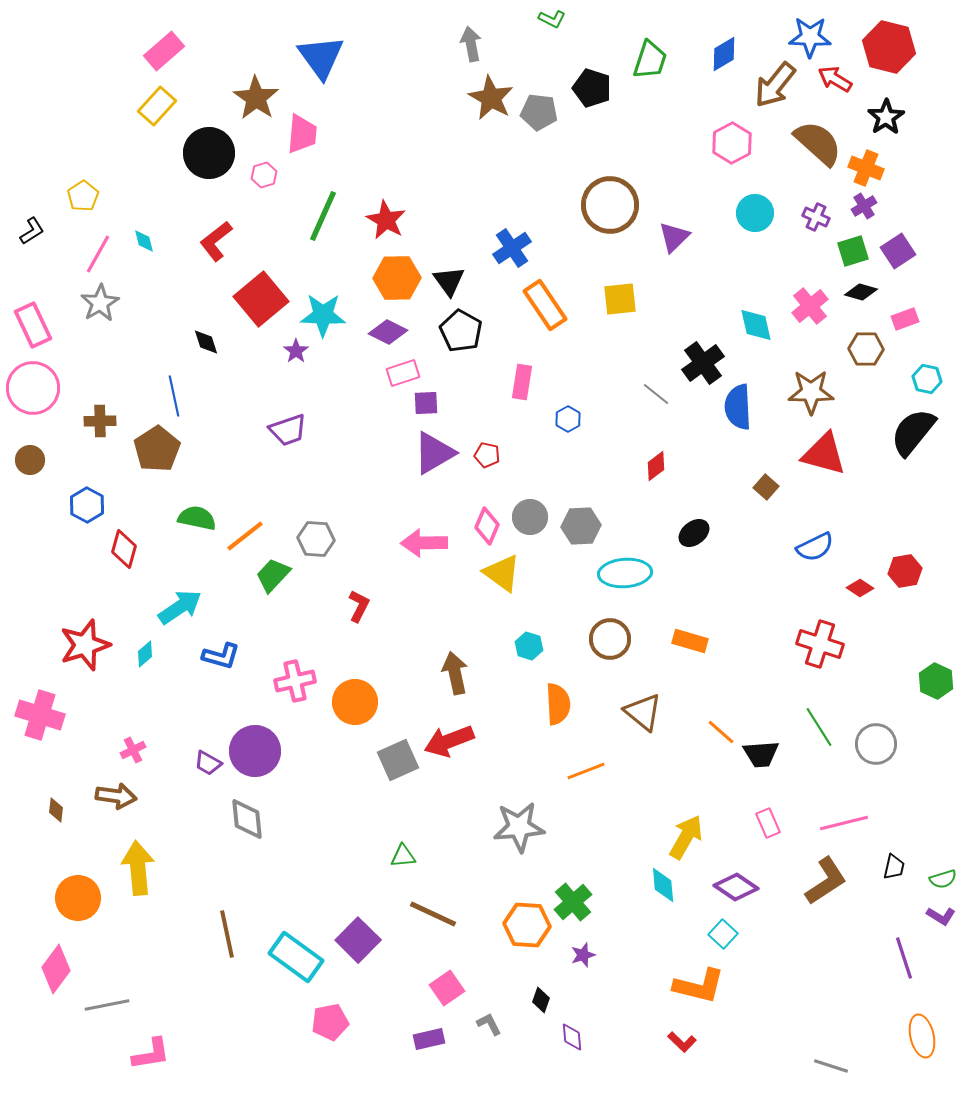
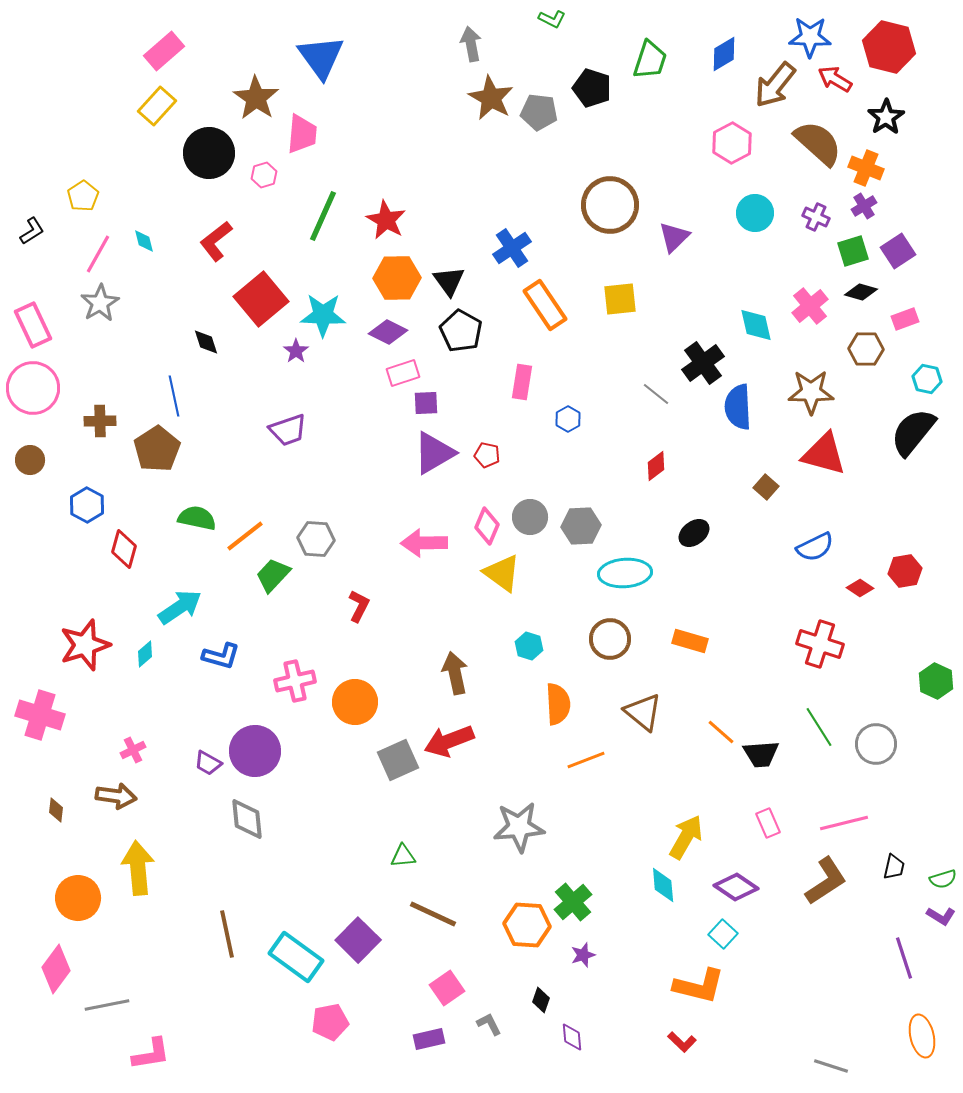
orange line at (586, 771): moved 11 px up
